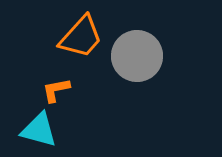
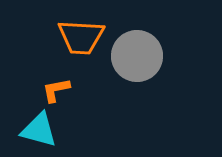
orange trapezoid: rotated 51 degrees clockwise
